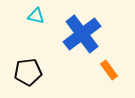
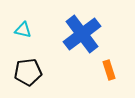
cyan triangle: moved 13 px left, 14 px down
orange rectangle: rotated 18 degrees clockwise
